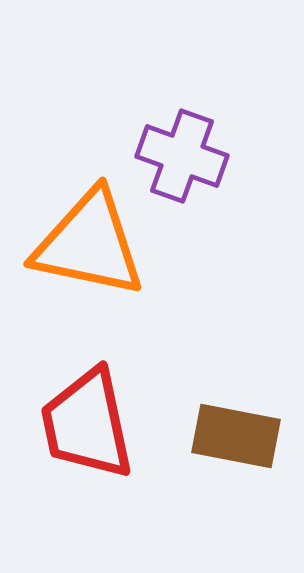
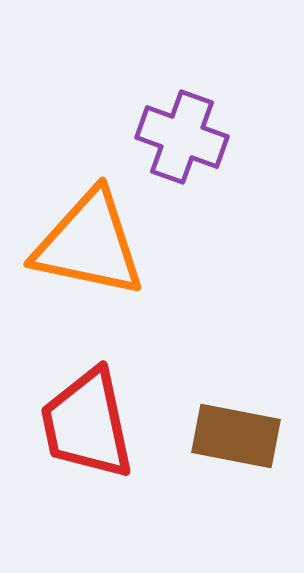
purple cross: moved 19 px up
